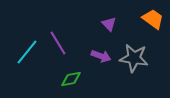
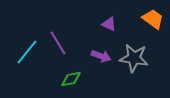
purple triangle: rotated 21 degrees counterclockwise
